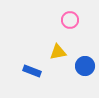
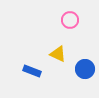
yellow triangle: moved 2 px down; rotated 36 degrees clockwise
blue circle: moved 3 px down
